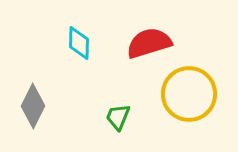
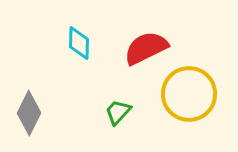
red semicircle: moved 3 px left, 5 px down; rotated 9 degrees counterclockwise
gray diamond: moved 4 px left, 7 px down
green trapezoid: moved 5 px up; rotated 20 degrees clockwise
